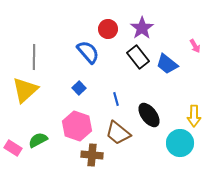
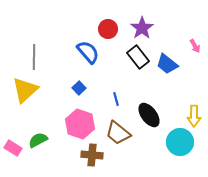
pink hexagon: moved 3 px right, 2 px up
cyan circle: moved 1 px up
